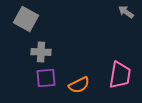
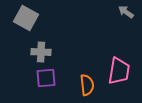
gray square: moved 1 px up
pink trapezoid: moved 1 px left, 4 px up
orange semicircle: moved 8 px right; rotated 70 degrees counterclockwise
